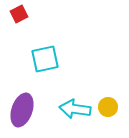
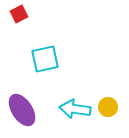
purple ellipse: rotated 52 degrees counterclockwise
